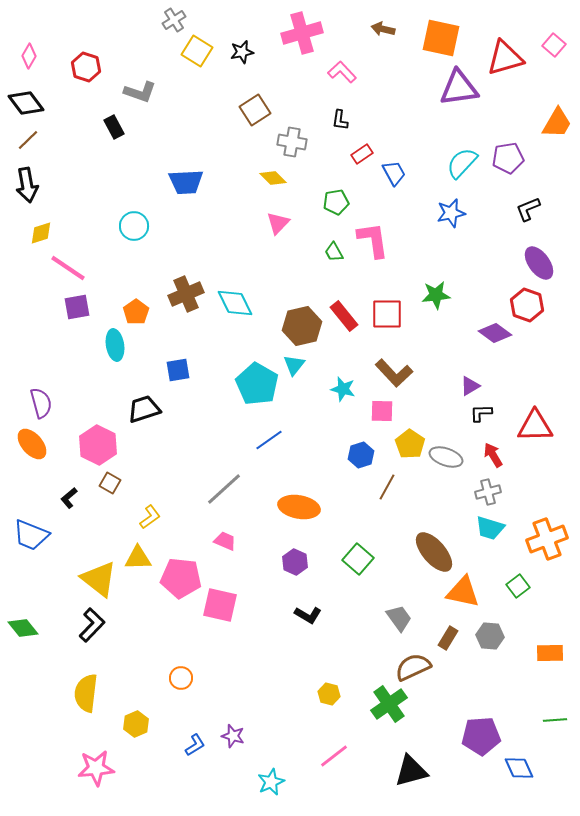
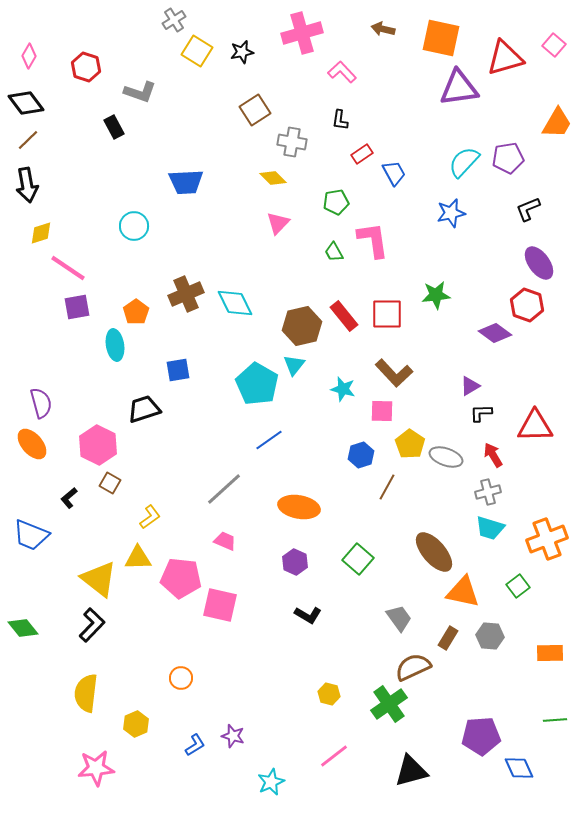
cyan semicircle at (462, 163): moved 2 px right, 1 px up
